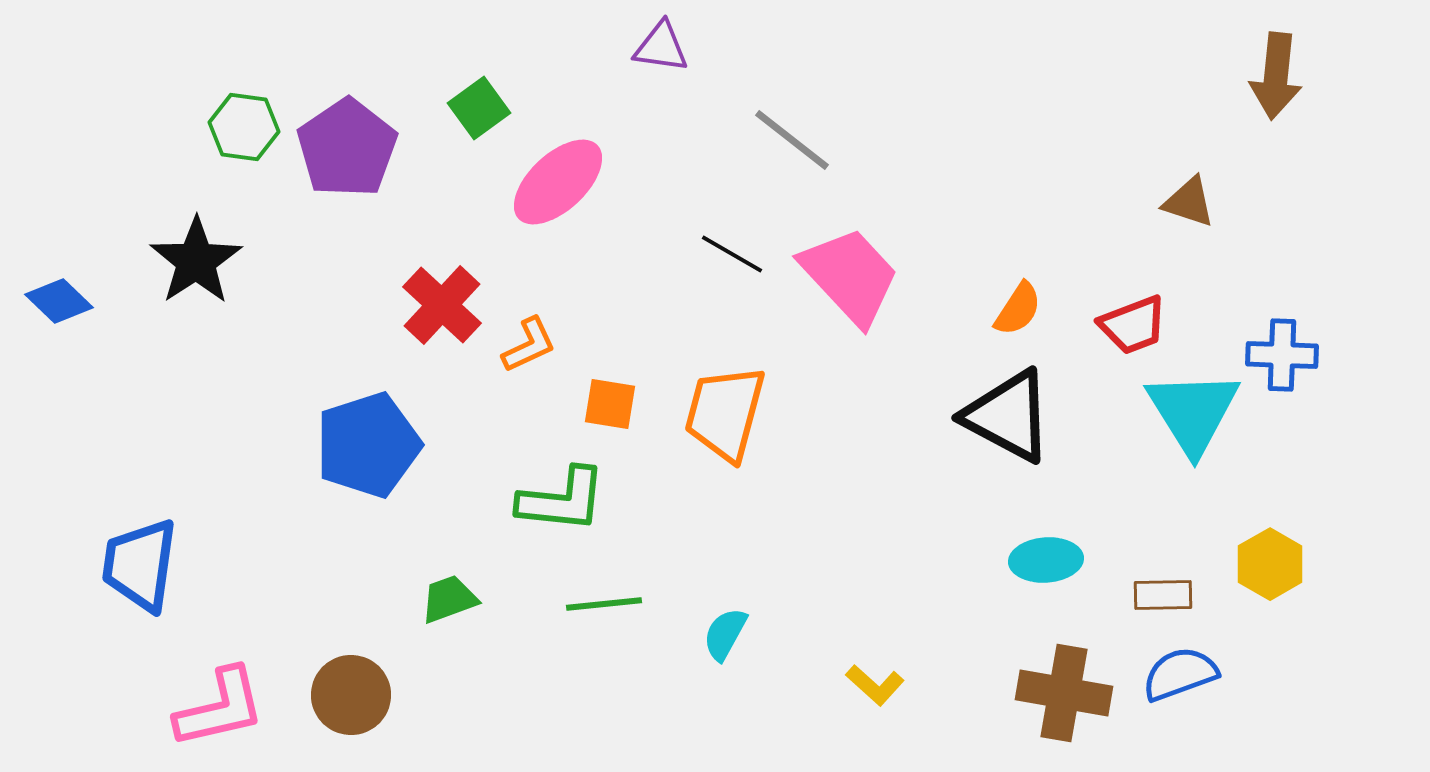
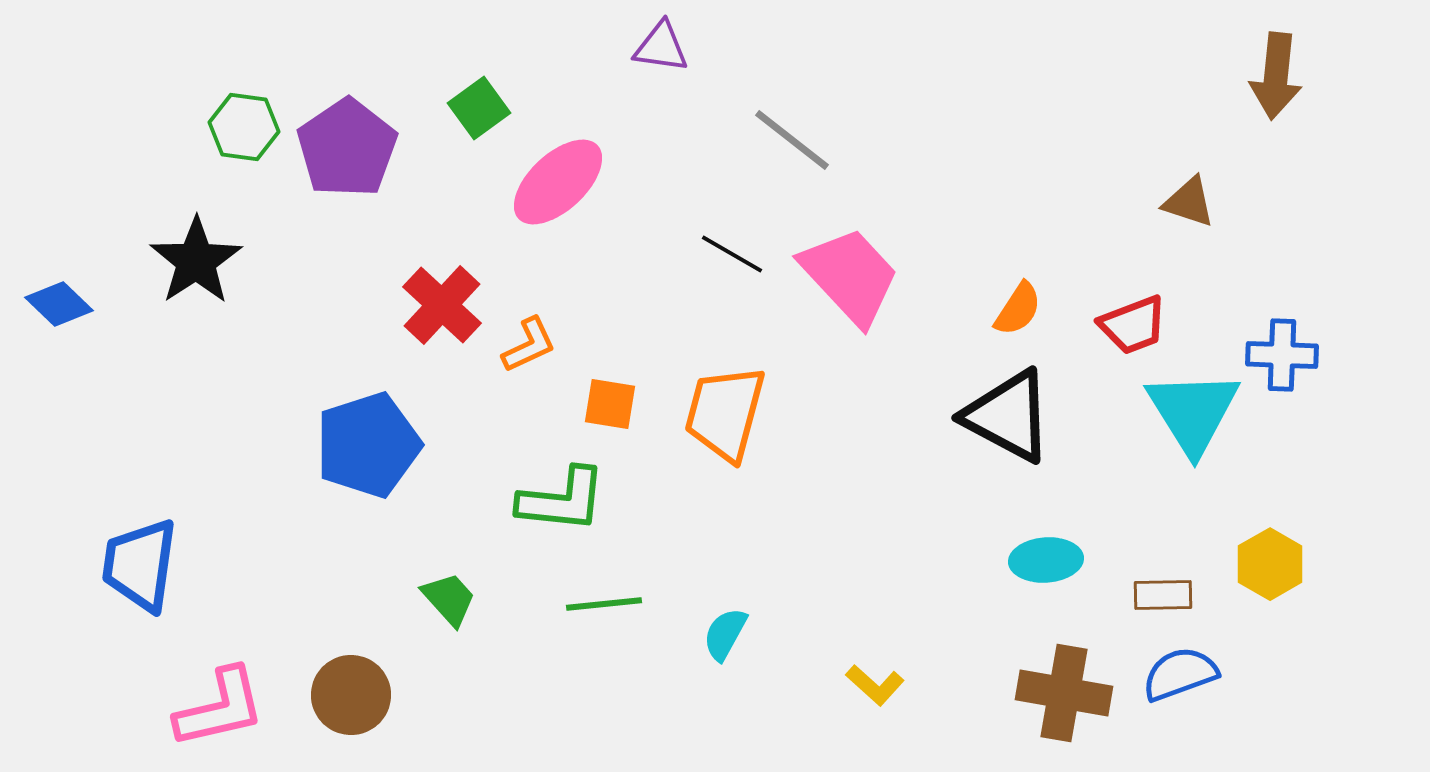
blue diamond: moved 3 px down
green trapezoid: rotated 68 degrees clockwise
